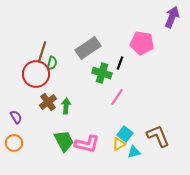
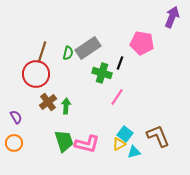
green semicircle: moved 16 px right, 10 px up
green trapezoid: rotated 10 degrees clockwise
